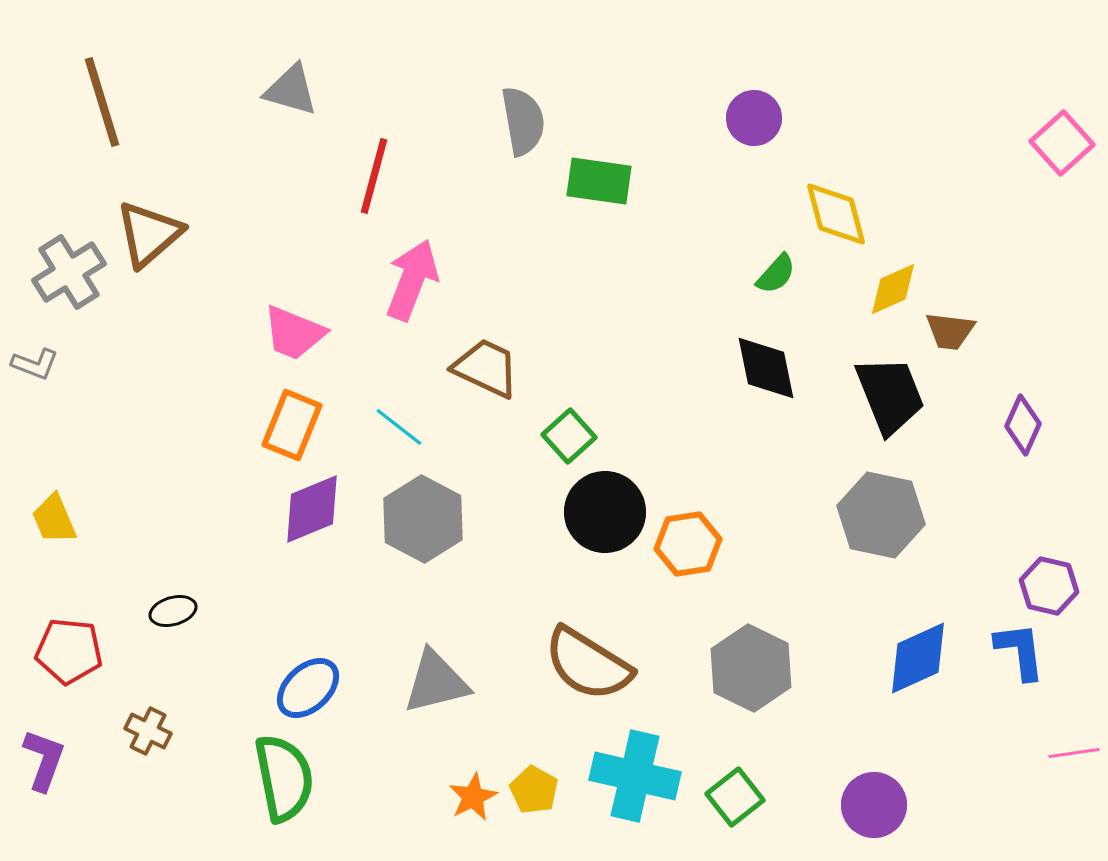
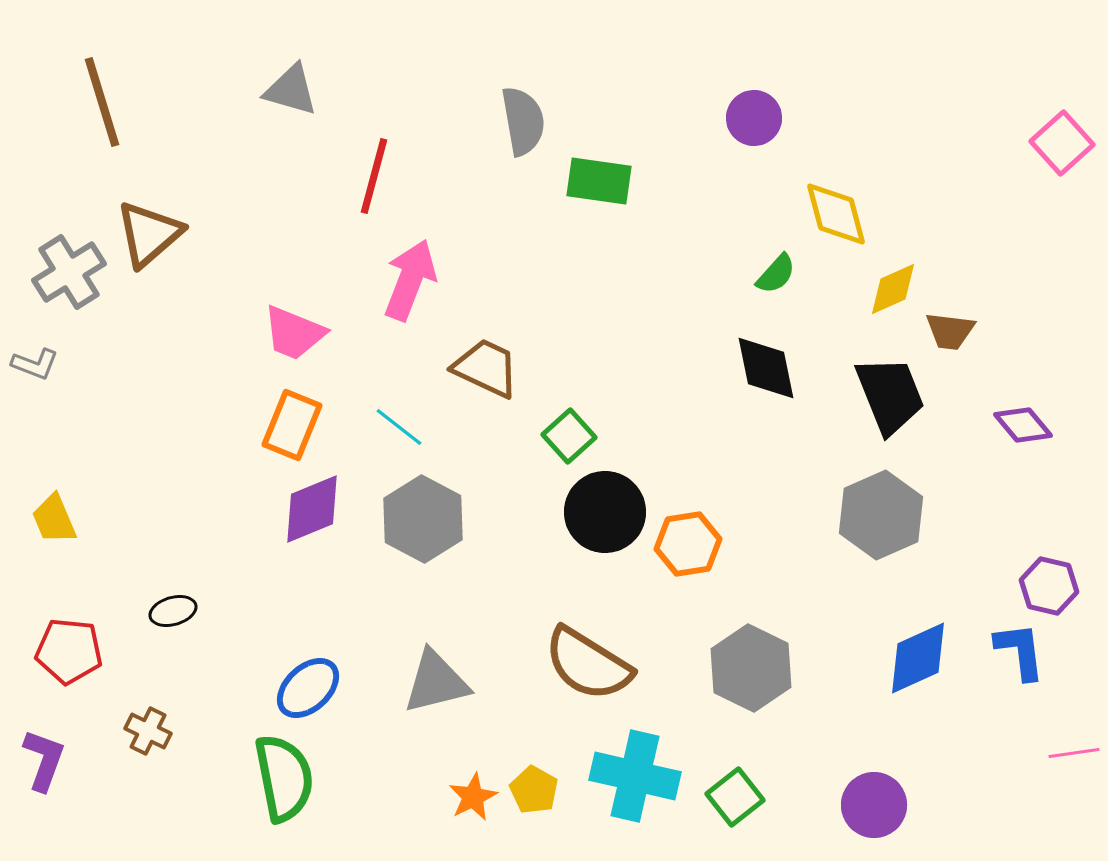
pink arrow at (412, 280): moved 2 px left
purple diamond at (1023, 425): rotated 64 degrees counterclockwise
gray hexagon at (881, 515): rotated 24 degrees clockwise
